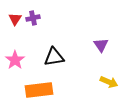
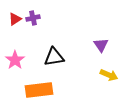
red triangle: rotated 24 degrees clockwise
yellow arrow: moved 7 px up
